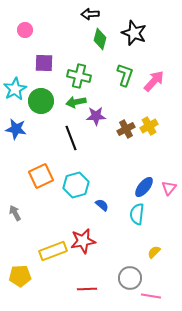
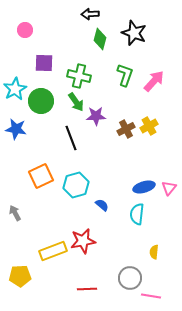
green arrow: rotated 114 degrees counterclockwise
blue ellipse: rotated 35 degrees clockwise
yellow semicircle: rotated 40 degrees counterclockwise
